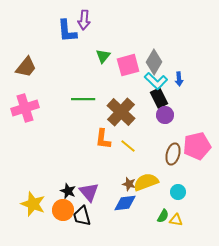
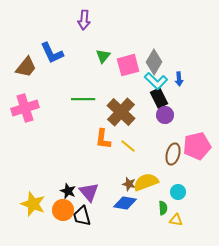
blue L-shape: moved 15 px left, 22 px down; rotated 20 degrees counterclockwise
blue diamond: rotated 15 degrees clockwise
green semicircle: moved 8 px up; rotated 32 degrees counterclockwise
